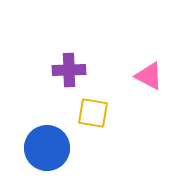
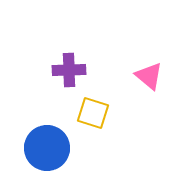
pink triangle: rotated 12 degrees clockwise
yellow square: rotated 8 degrees clockwise
